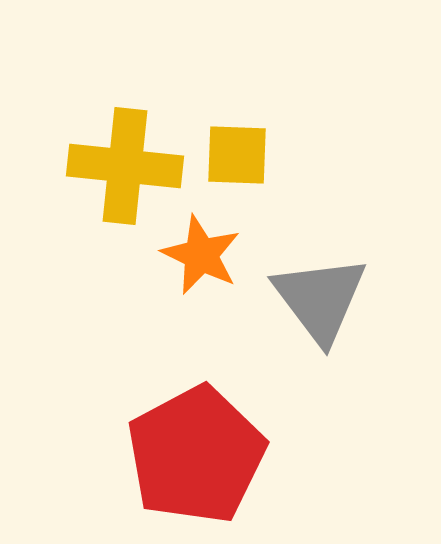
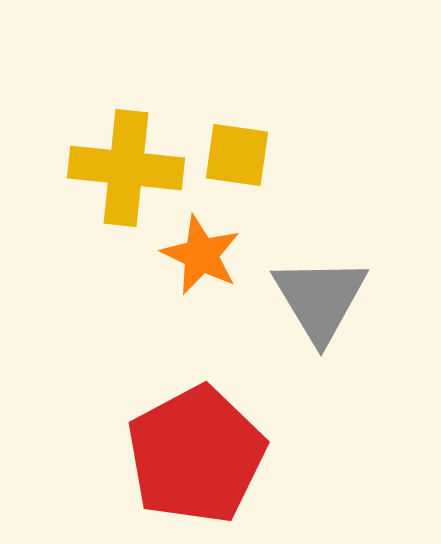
yellow square: rotated 6 degrees clockwise
yellow cross: moved 1 px right, 2 px down
gray triangle: rotated 6 degrees clockwise
